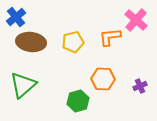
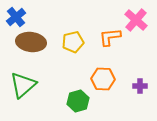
purple cross: rotated 24 degrees clockwise
